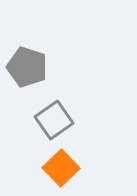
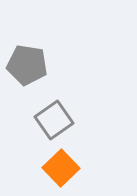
gray pentagon: moved 2 px up; rotated 9 degrees counterclockwise
